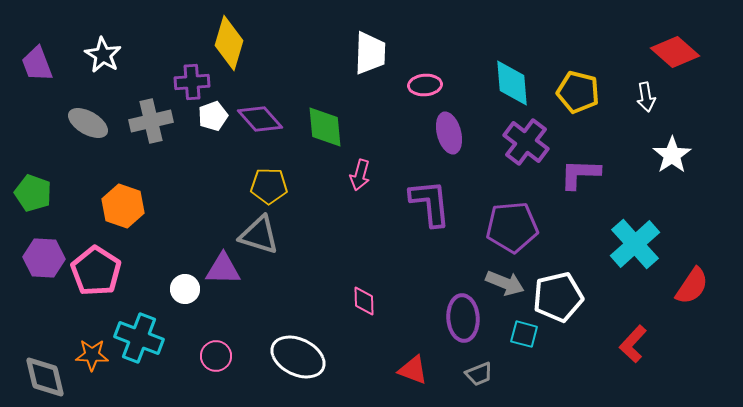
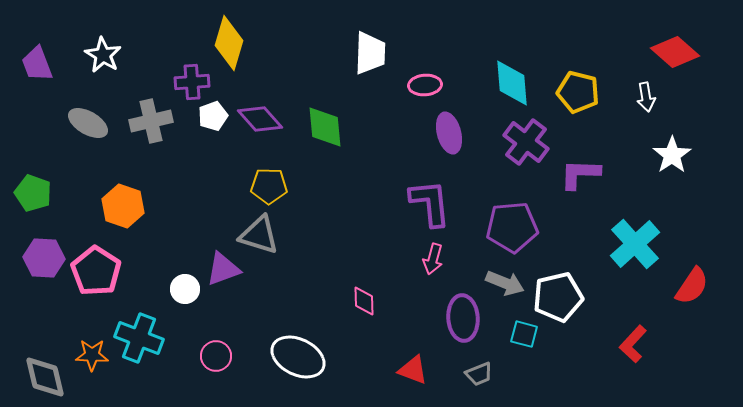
pink arrow at (360, 175): moved 73 px right, 84 px down
purple triangle at (223, 269): rotated 21 degrees counterclockwise
